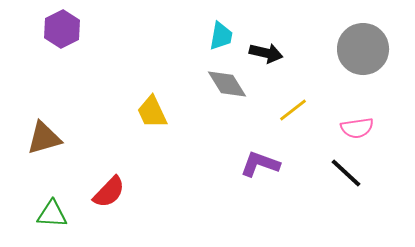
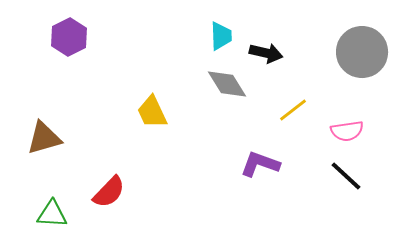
purple hexagon: moved 7 px right, 8 px down
cyan trapezoid: rotated 12 degrees counterclockwise
gray circle: moved 1 px left, 3 px down
pink semicircle: moved 10 px left, 3 px down
black line: moved 3 px down
